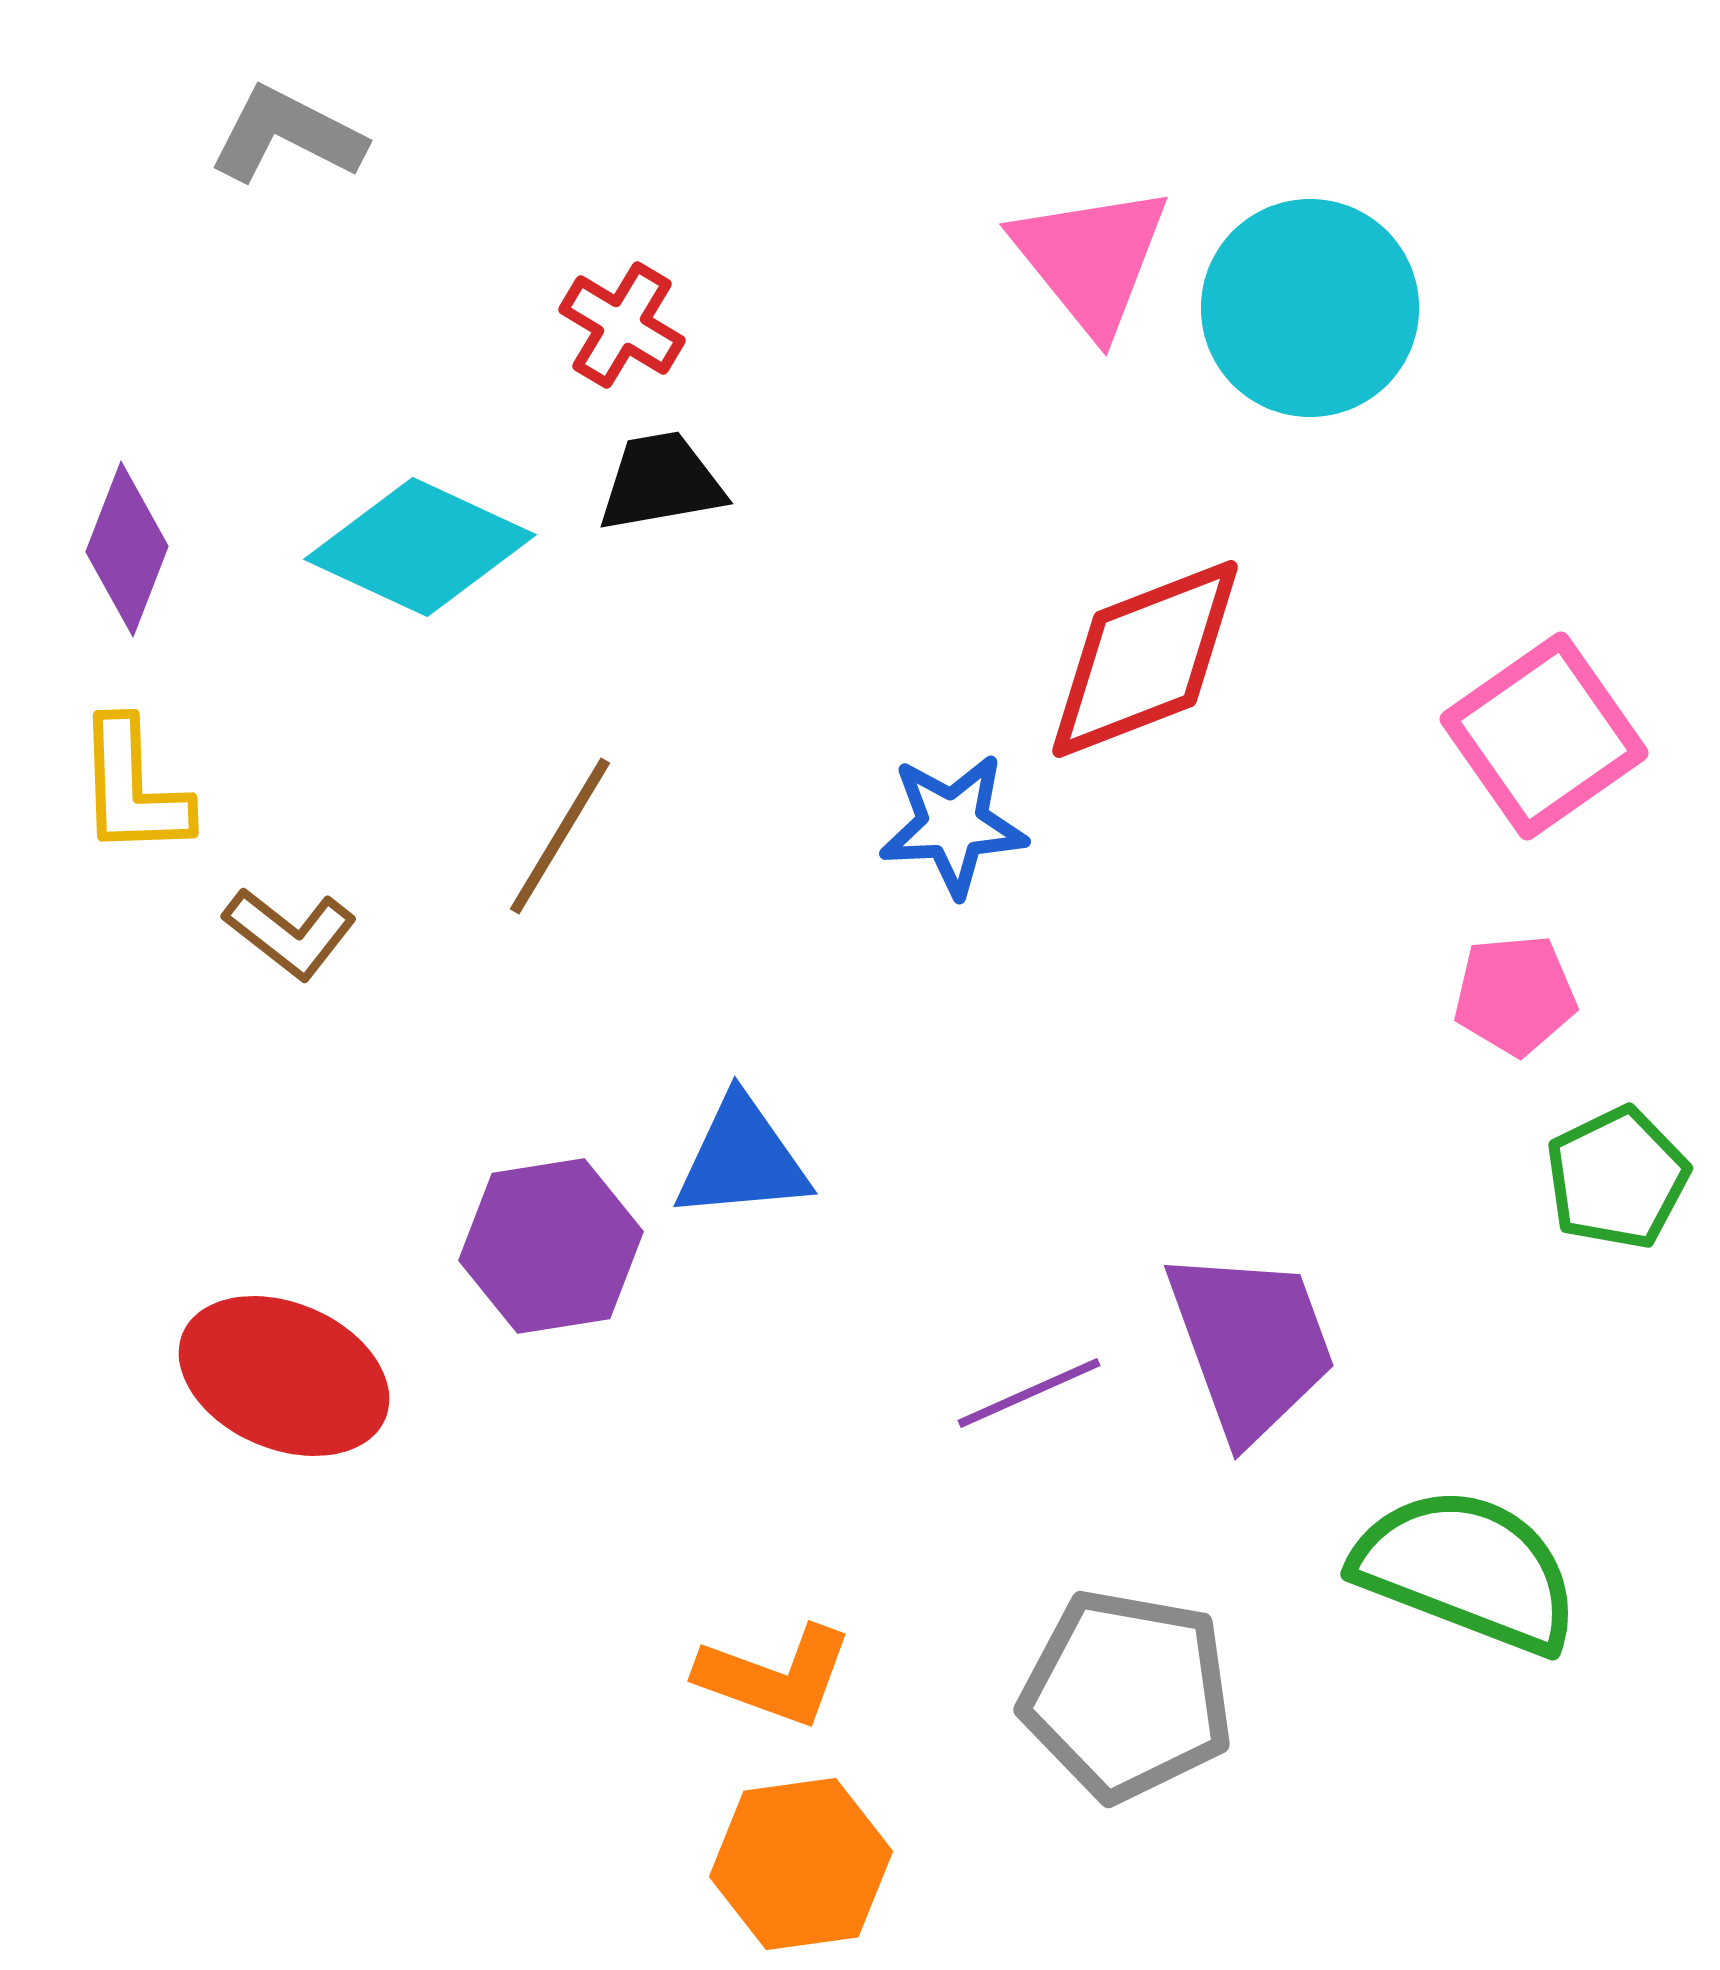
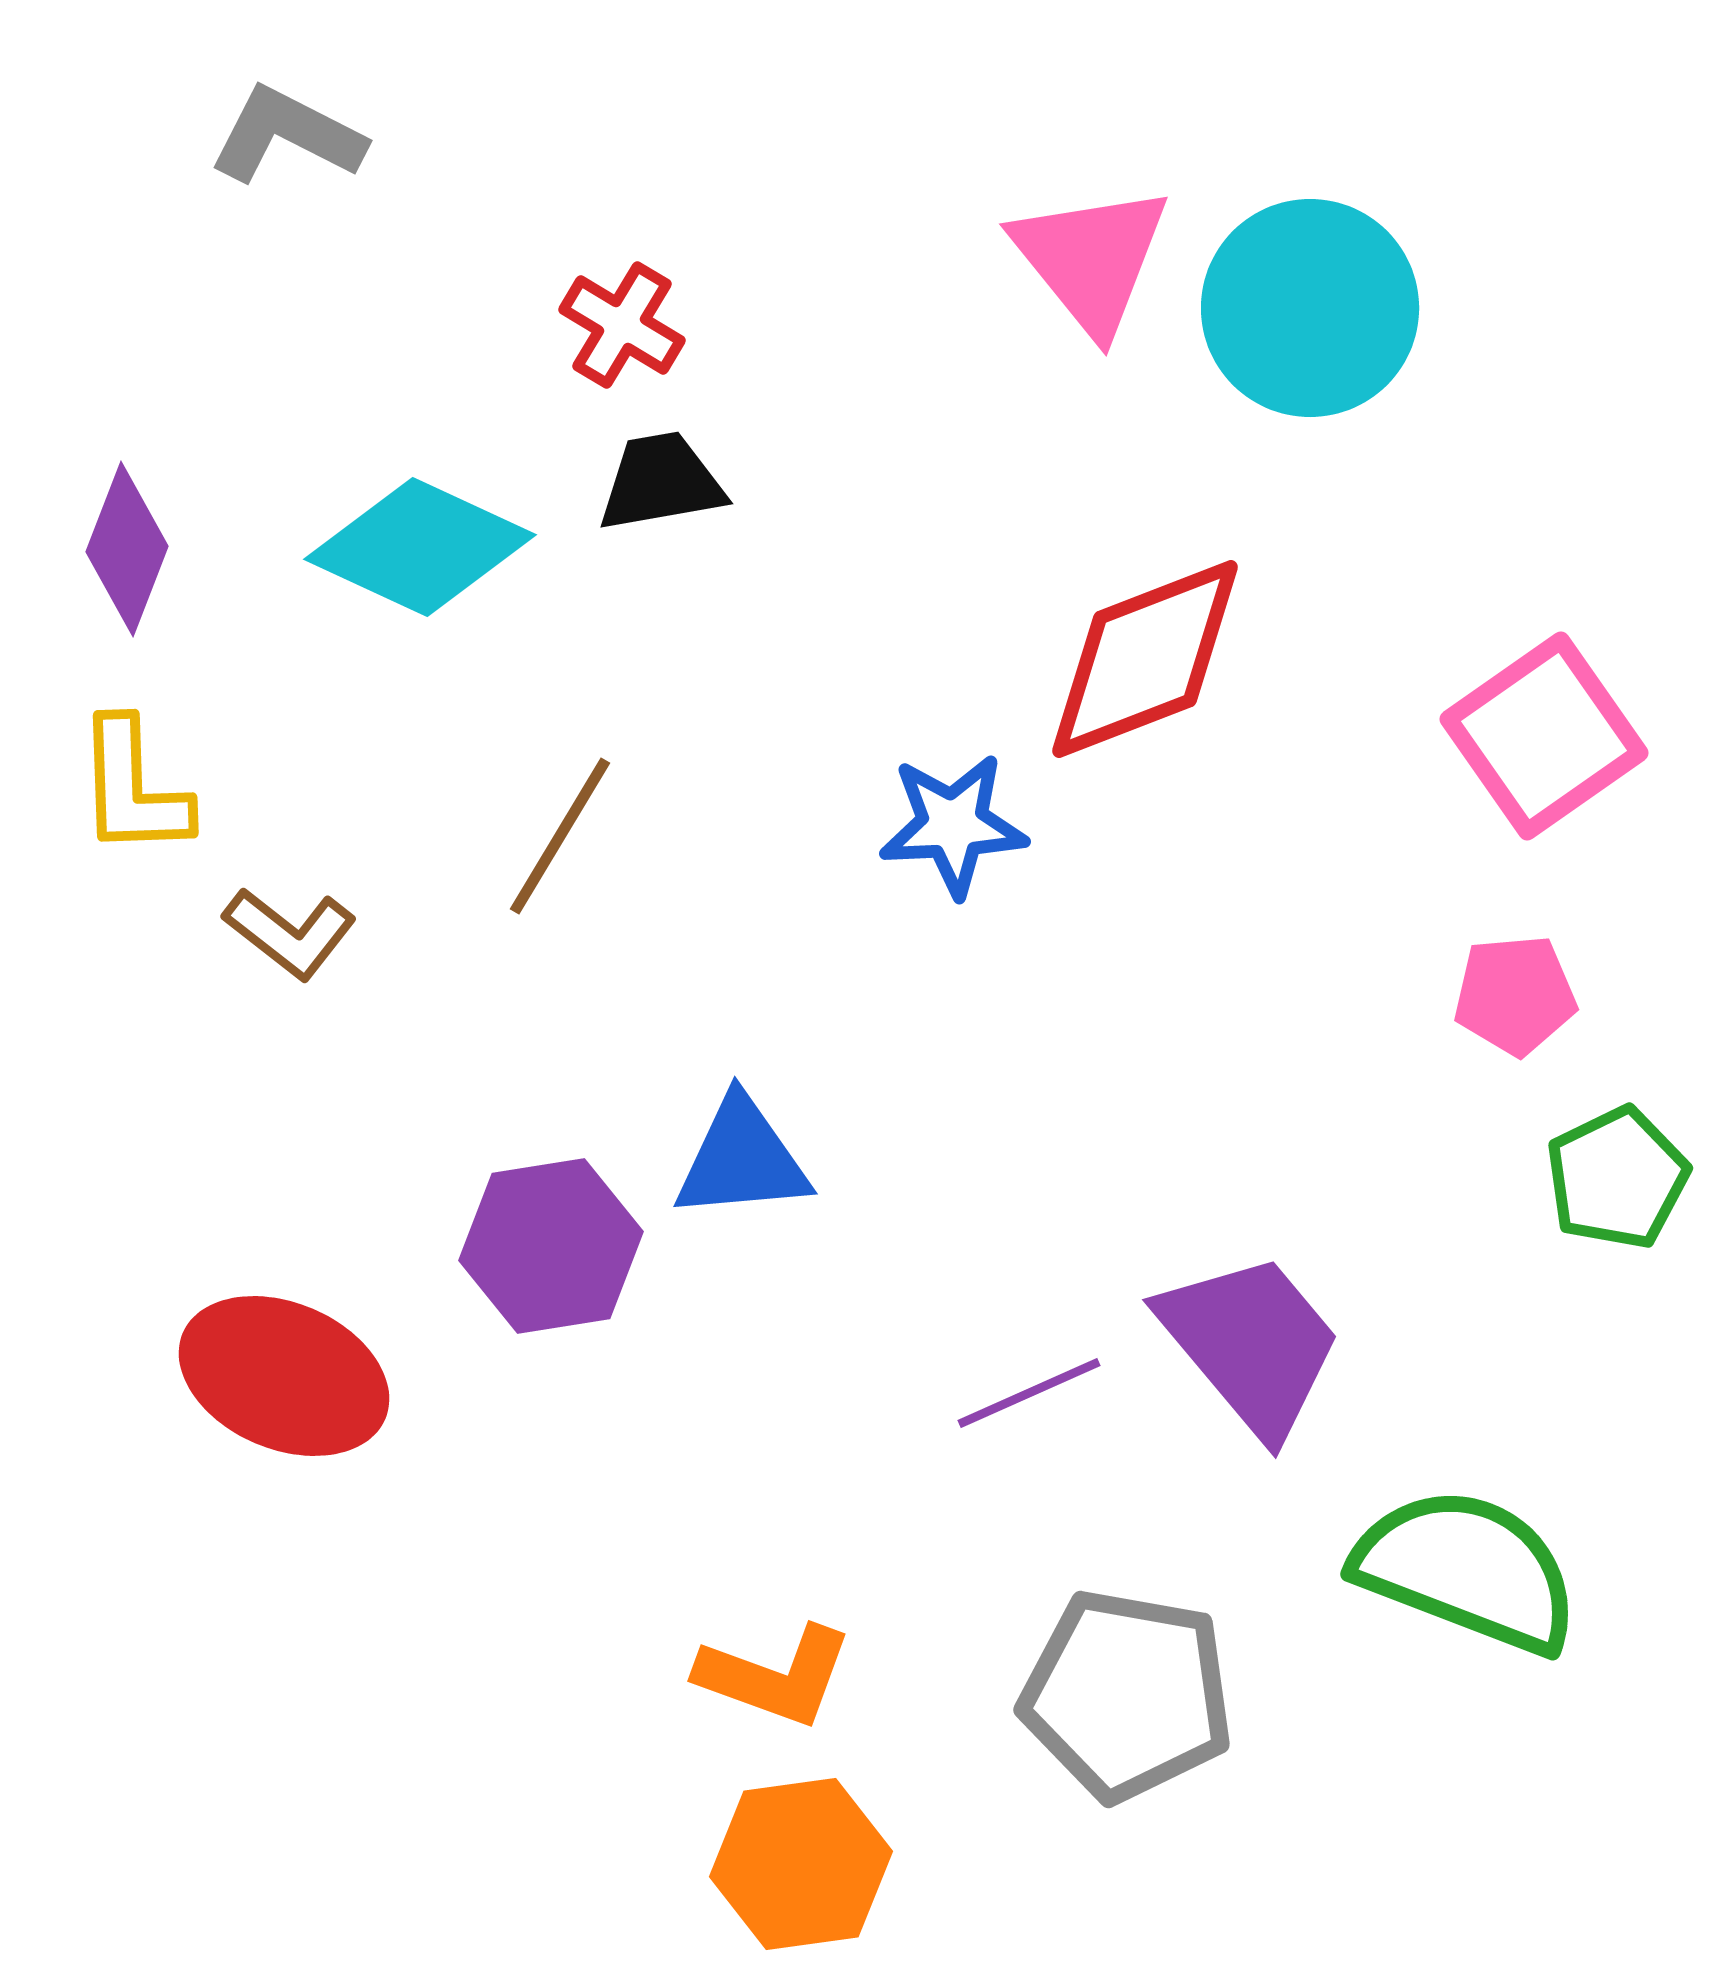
purple trapezoid: rotated 20 degrees counterclockwise
